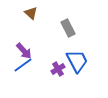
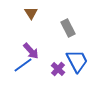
brown triangle: rotated 16 degrees clockwise
purple arrow: moved 7 px right
purple cross: rotated 16 degrees counterclockwise
